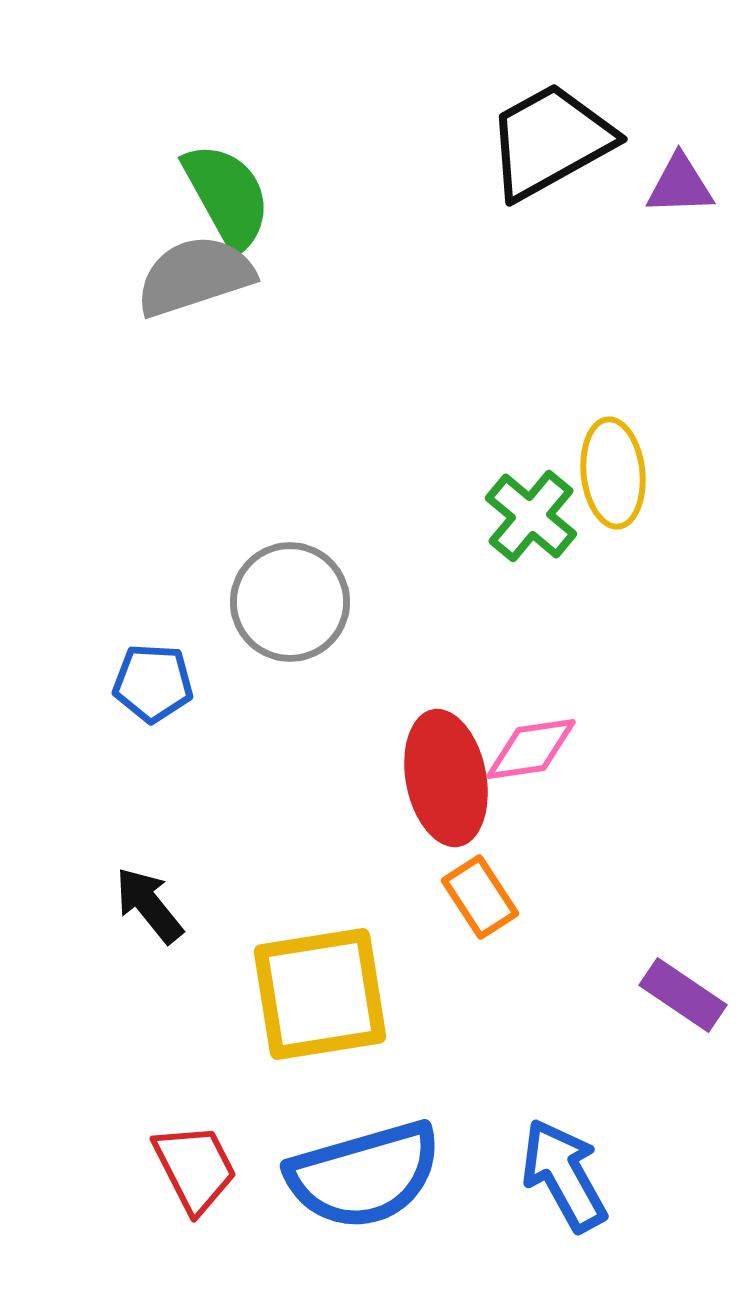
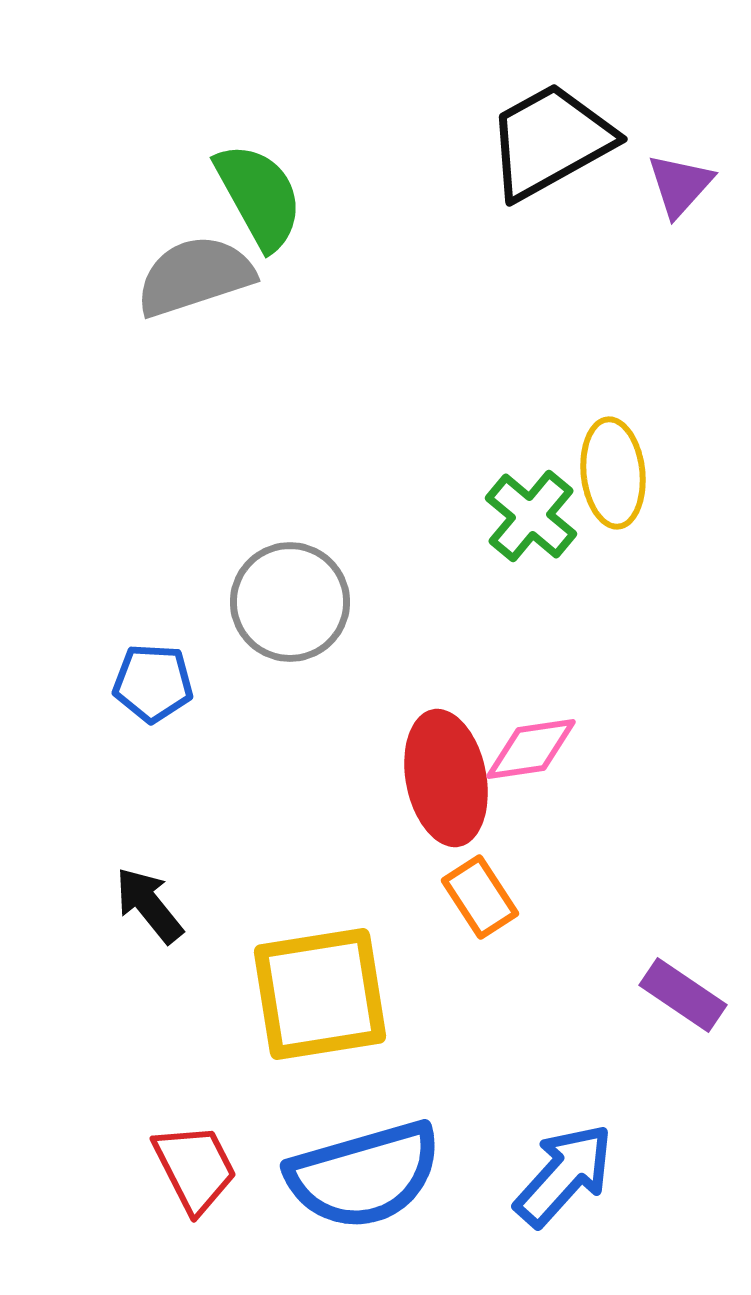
purple triangle: rotated 46 degrees counterclockwise
green semicircle: moved 32 px right
blue arrow: rotated 71 degrees clockwise
